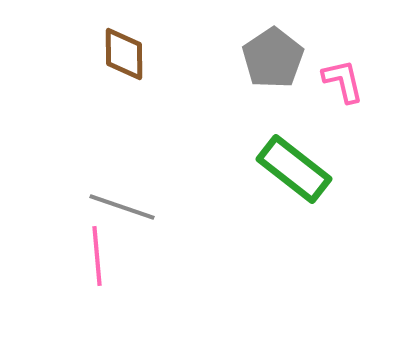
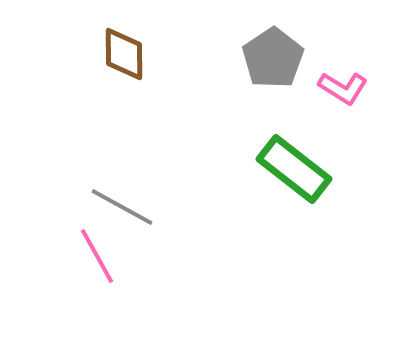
pink L-shape: moved 7 px down; rotated 135 degrees clockwise
gray line: rotated 10 degrees clockwise
pink line: rotated 24 degrees counterclockwise
